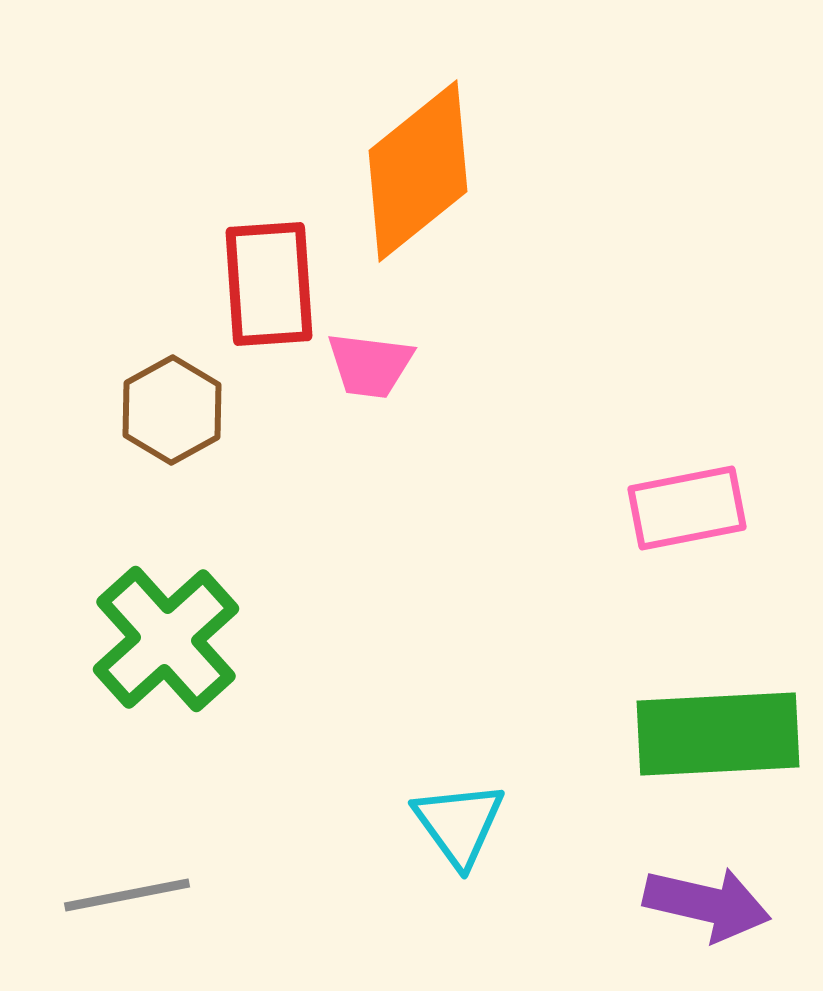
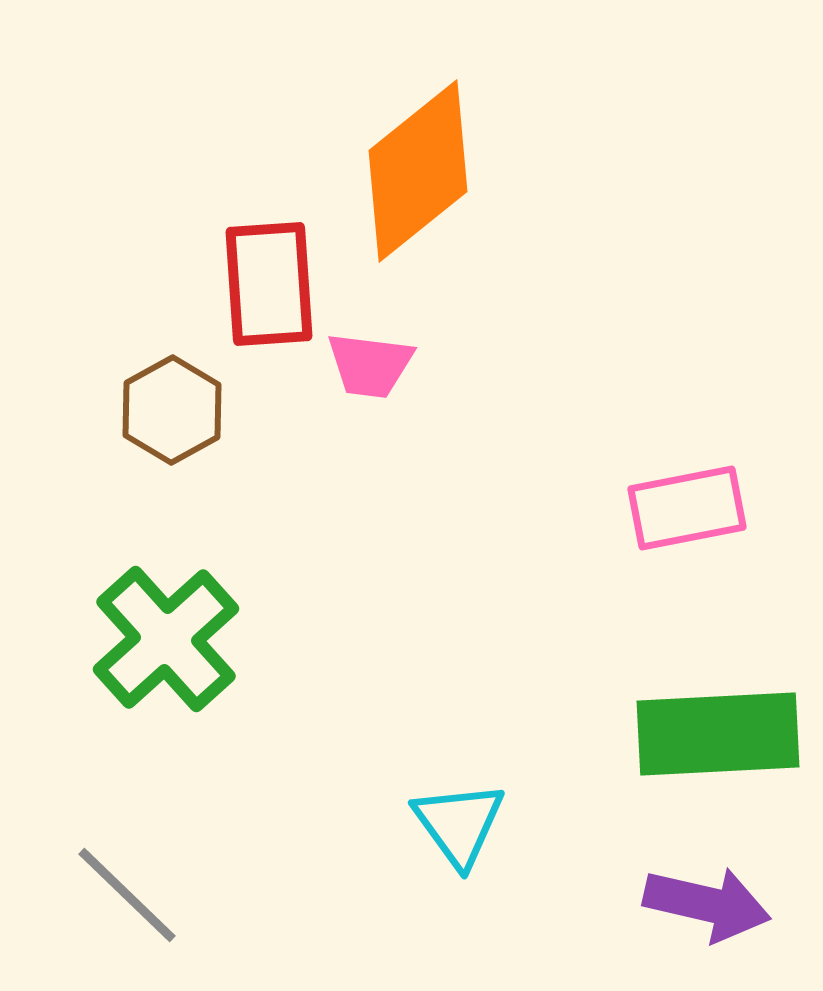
gray line: rotated 55 degrees clockwise
